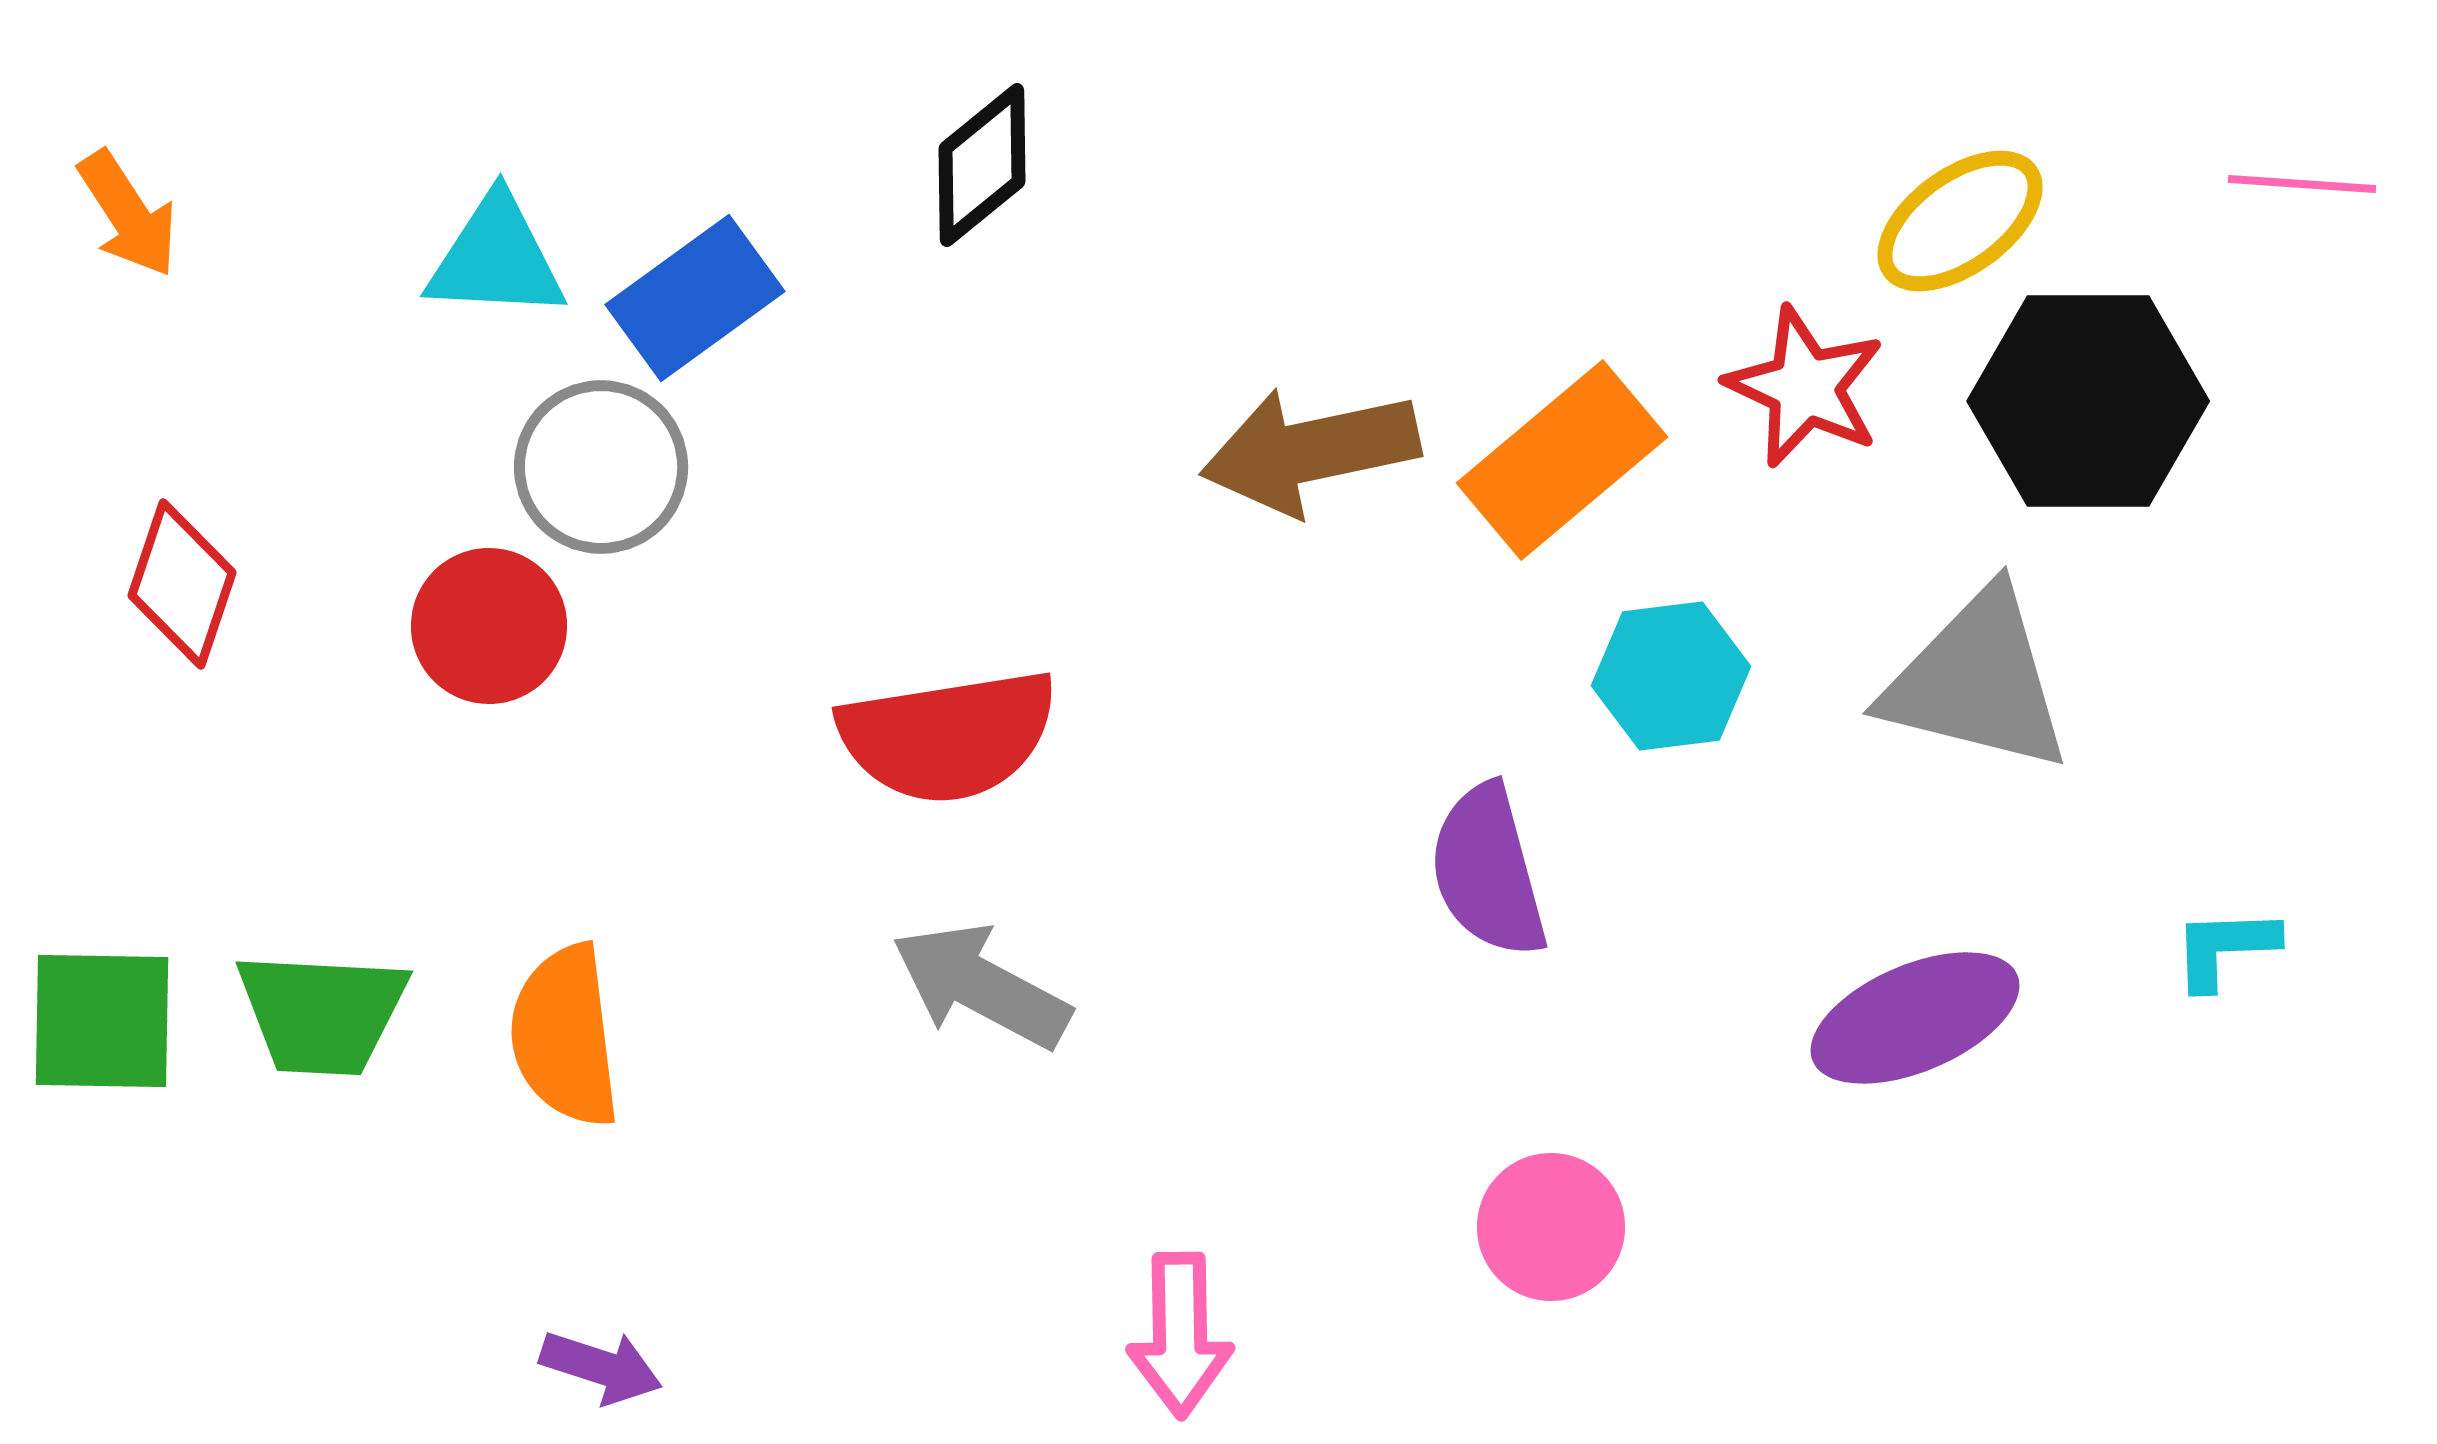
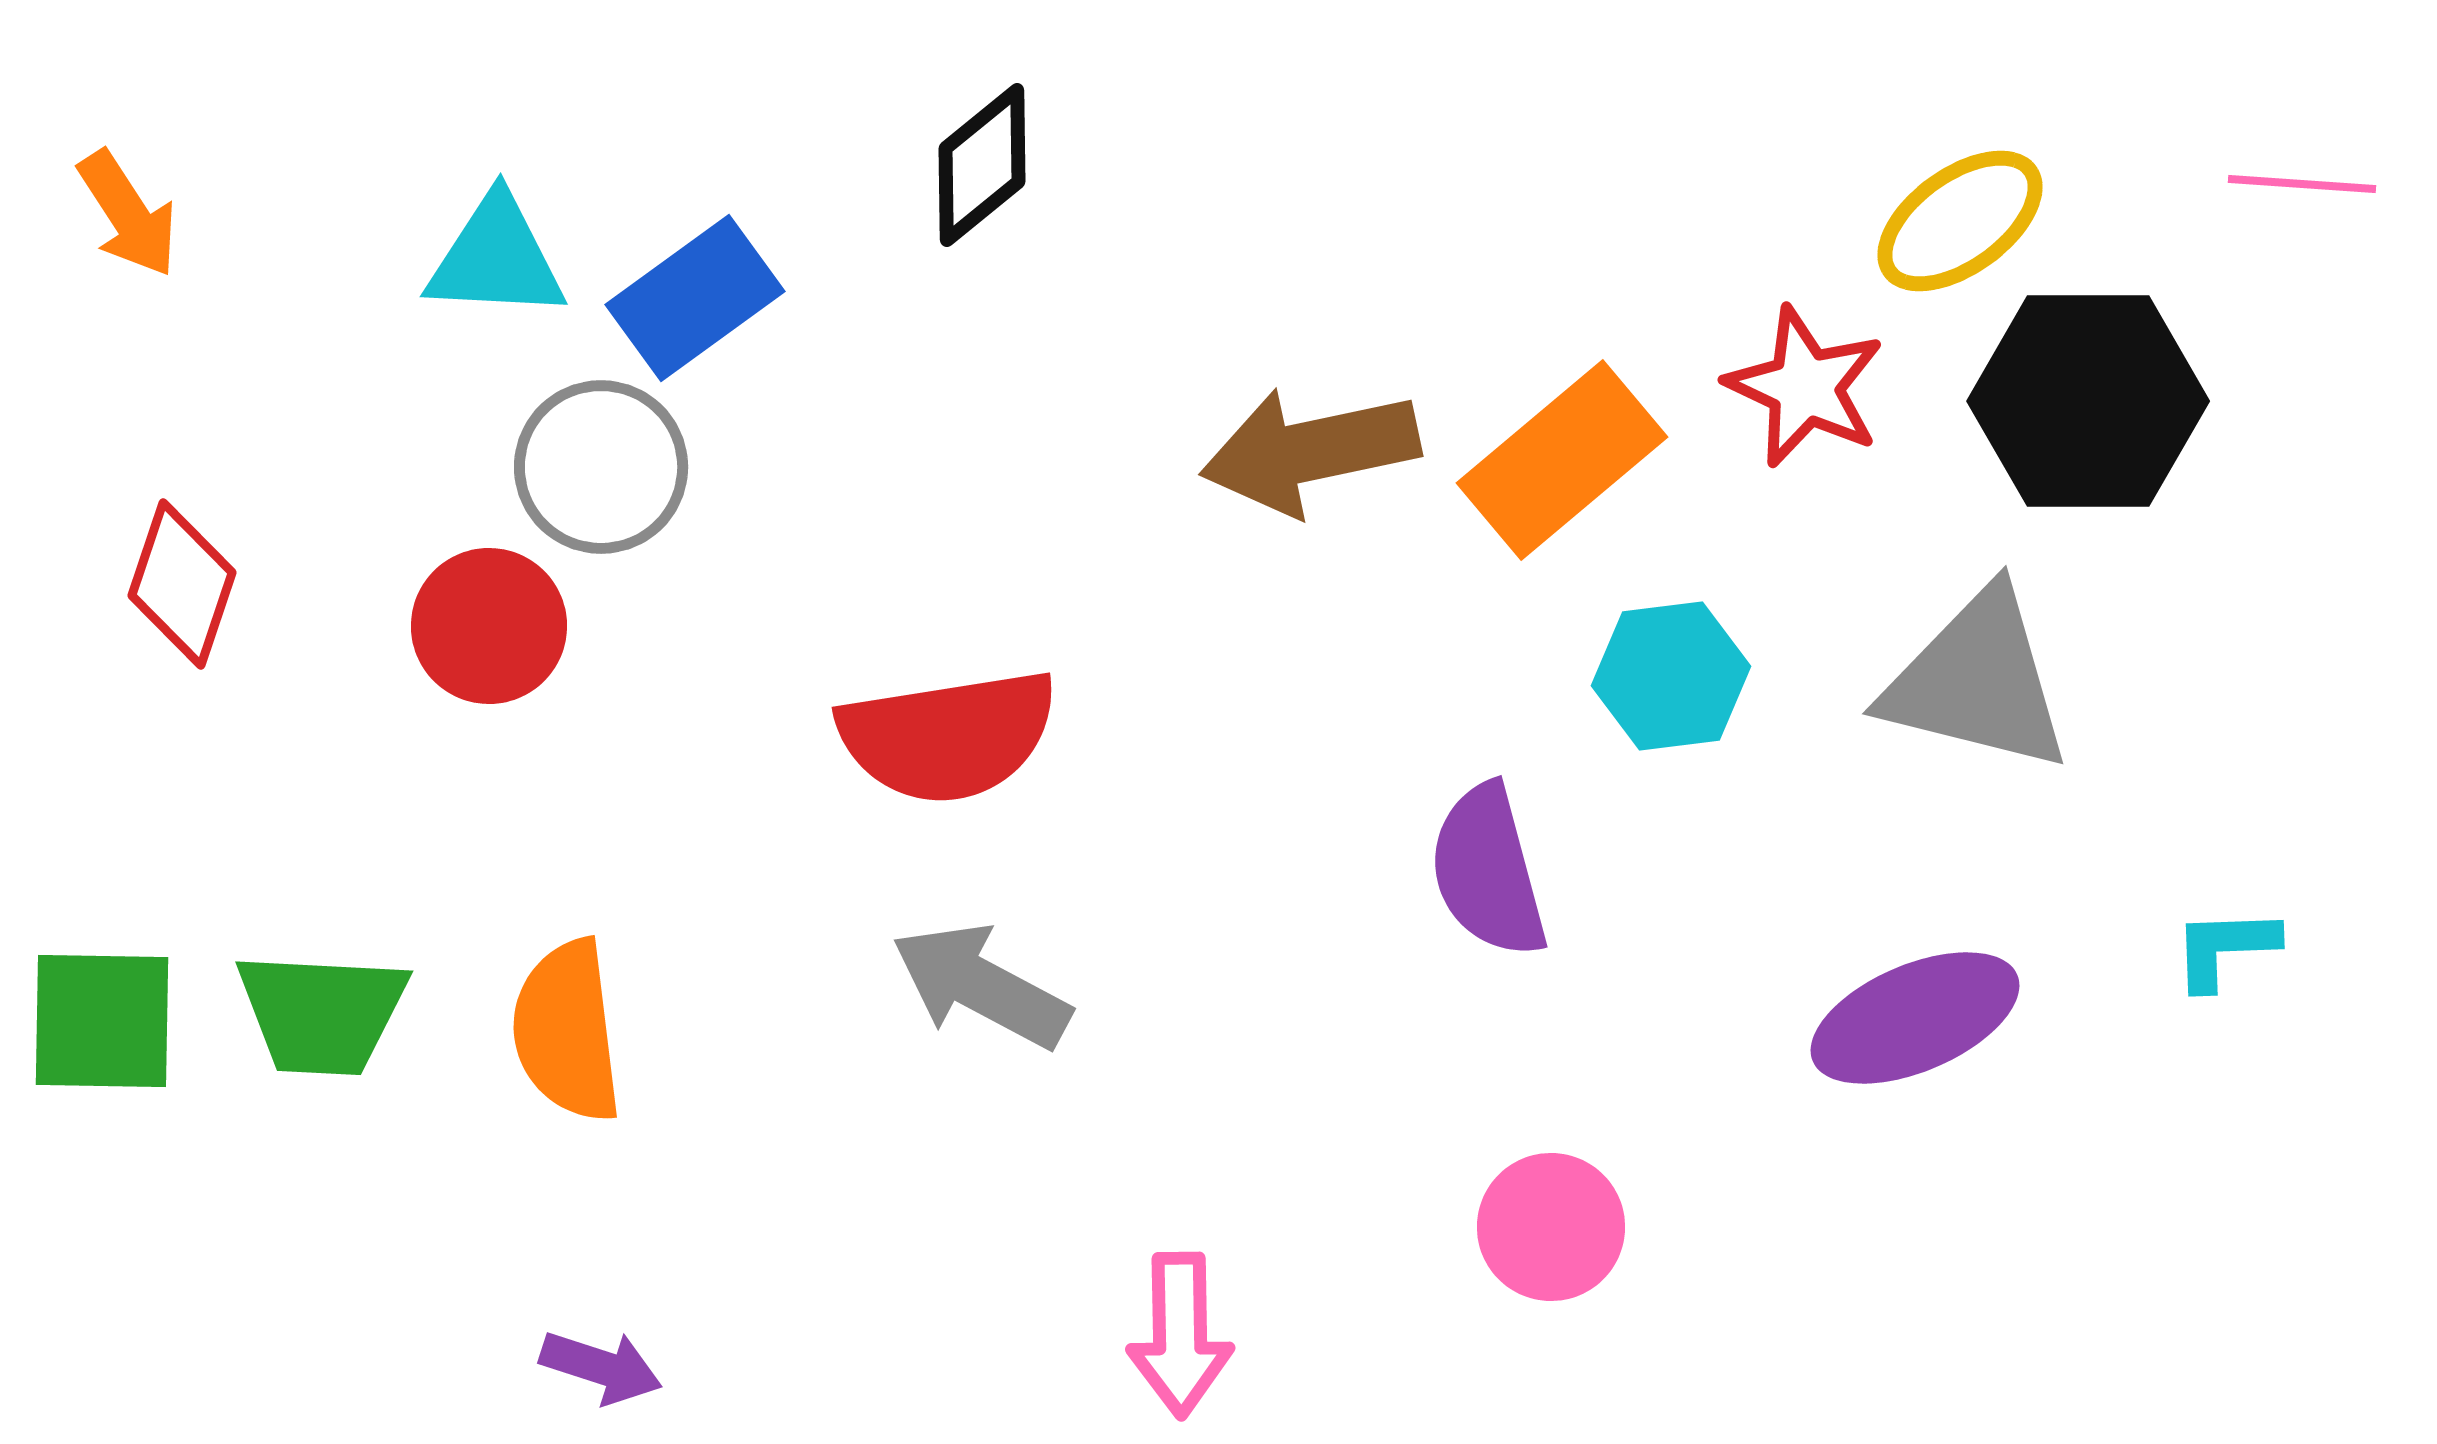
orange semicircle: moved 2 px right, 5 px up
